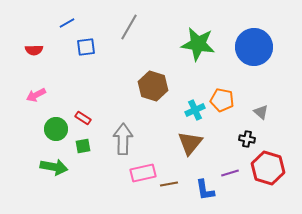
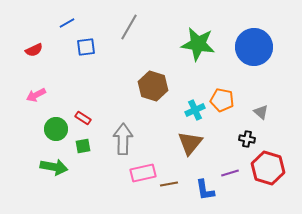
red semicircle: rotated 24 degrees counterclockwise
